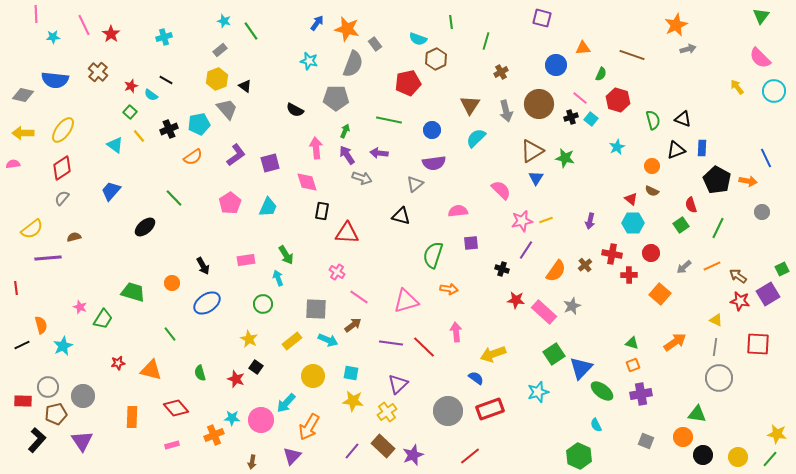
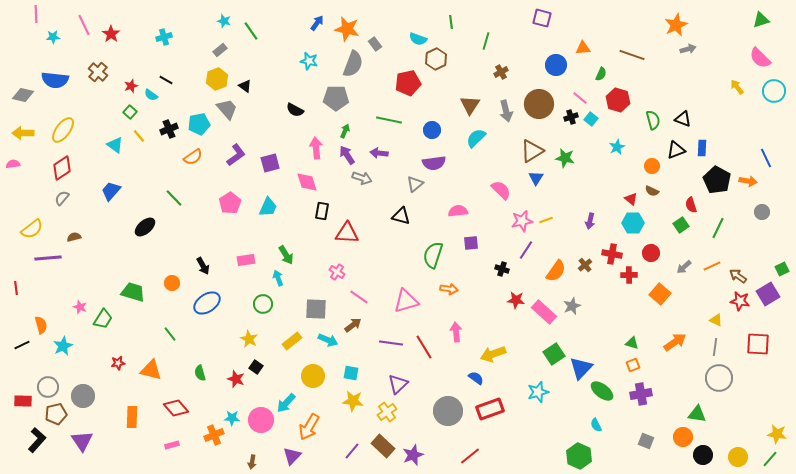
green triangle at (761, 16): moved 4 px down; rotated 36 degrees clockwise
red line at (424, 347): rotated 15 degrees clockwise
